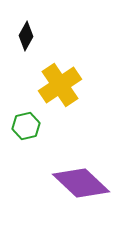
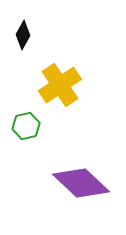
black diamond: moved 3 px left, 1 px up
